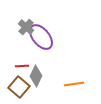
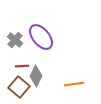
gray cross: moved 11 px left, 13 px down
